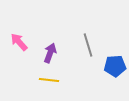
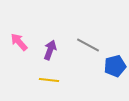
gray line: rotated 45 degrees counterclockwise
purple arrow: moved 3 px up
blue pentagon: rotated 10 degrees counterclockwise
